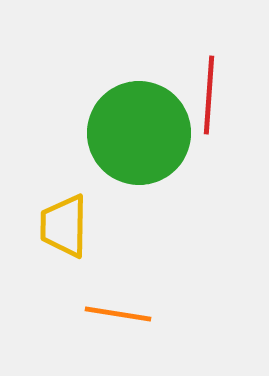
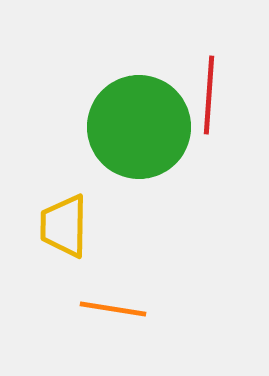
green circle: moved 6 px up
orange line: moved 5 px left, 5 px up
